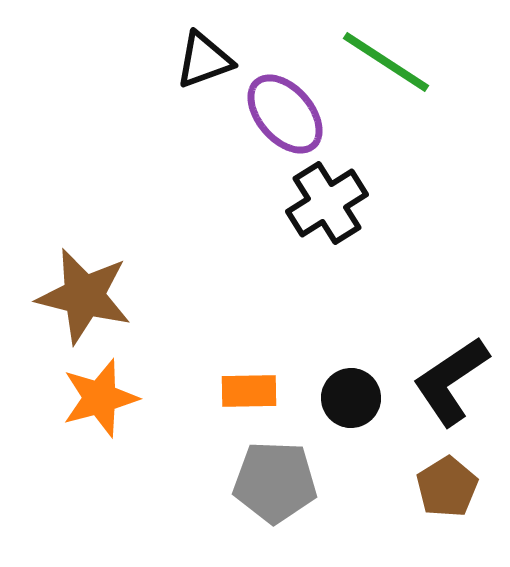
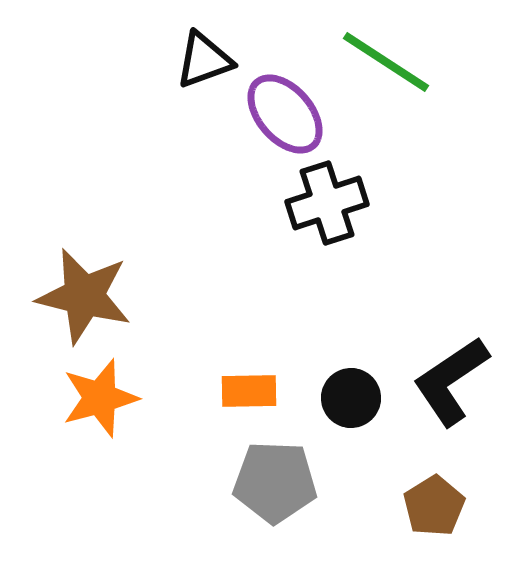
black cross: rotated 14 degrees clockwise
brown pentagon: moved 13 px left, 19 px down
